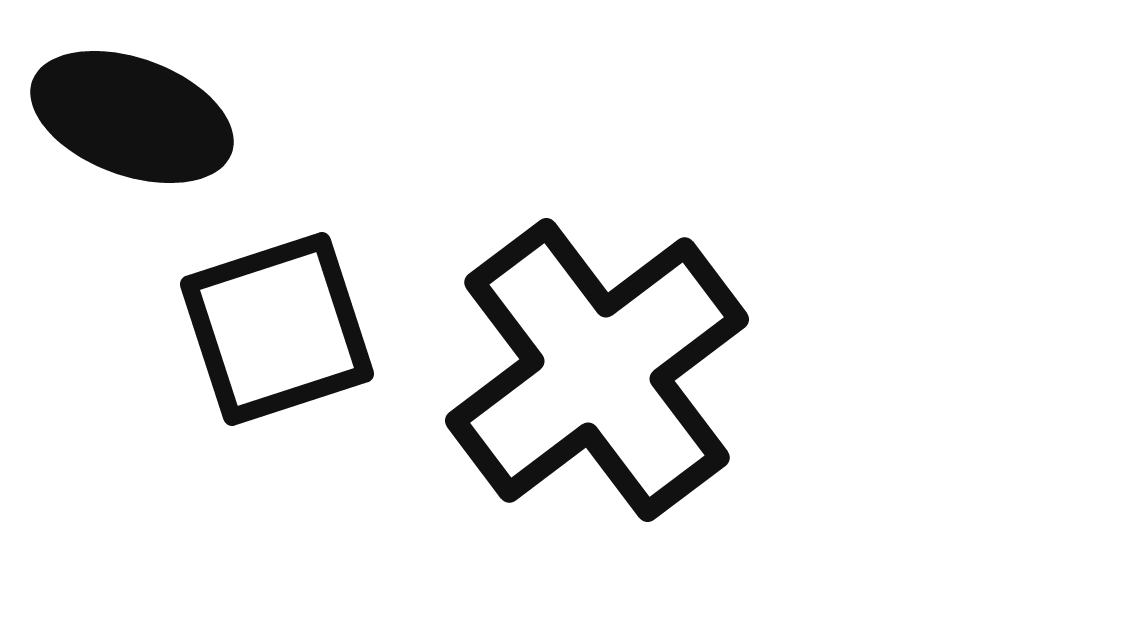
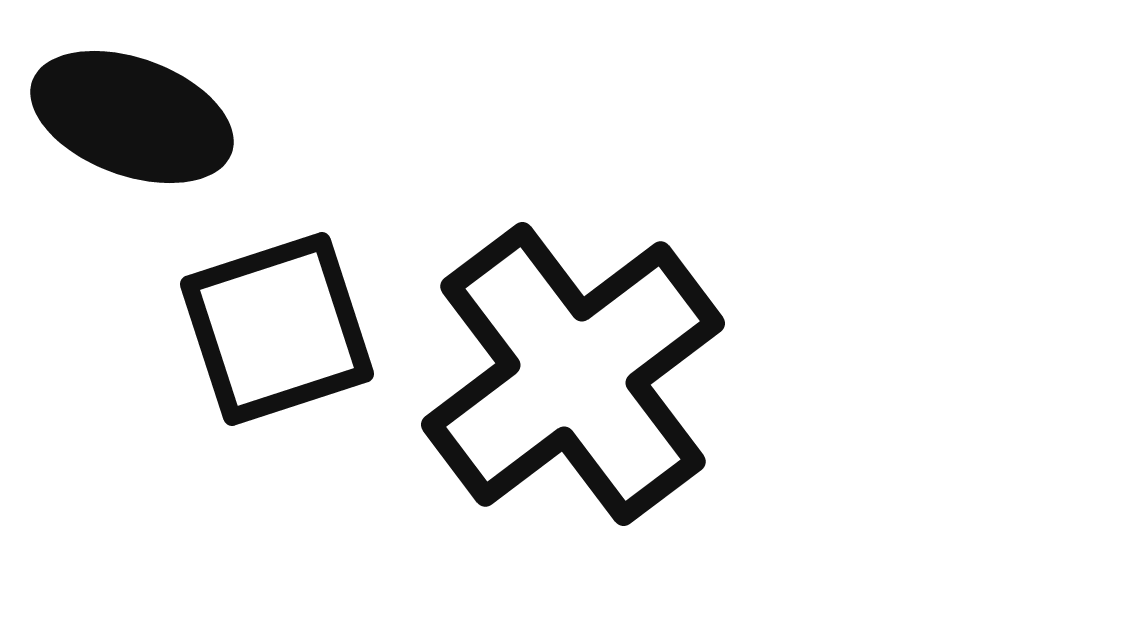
black cross: moved 24 px left, 4 px down
